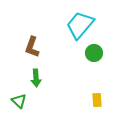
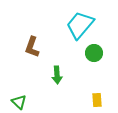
green arrow: moved 21 px right, 3 px up
green triangle: moved 1 px down
